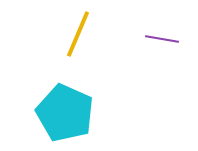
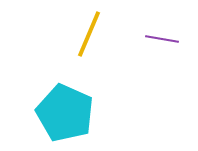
yellow line: moved 11 px right
